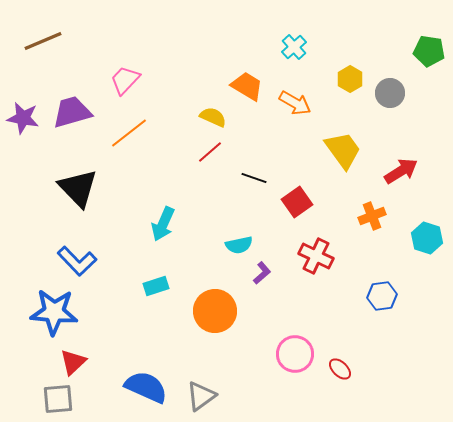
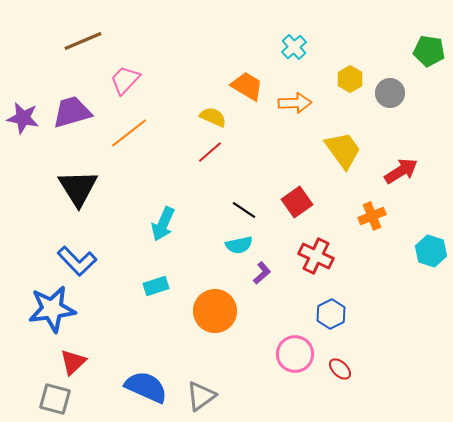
brown line: moved 40 px right
orange arrow: rotated 32 degrees counterclockwise
black line: moved 10 px left, 32 px down; rotated 15 degrees clockwise
black triangle: rotated 12 degrees clockwise
cyan hexagon: moved 4 px right, 13 px down
blue hexagon: moved 51 px left, 18 px down; rotated 20 degrees counterclockwise
blue star: moved 2 px left, 3 px up; rotated 12 degrees counterclockwise
gray square: moved 3 px left; rotated 20 degrees clockwise
